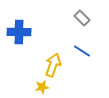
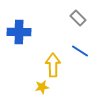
gray rectangle: moved 4 px left
blue line: moved 2 px left
yellow arrow: rotated 20 degrees counterclockwise
